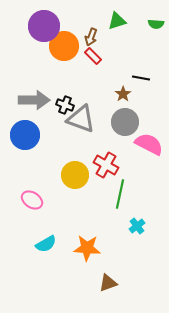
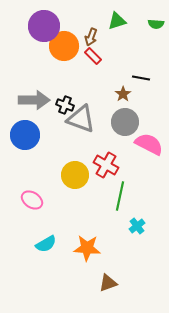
green line: moved 2 px down
